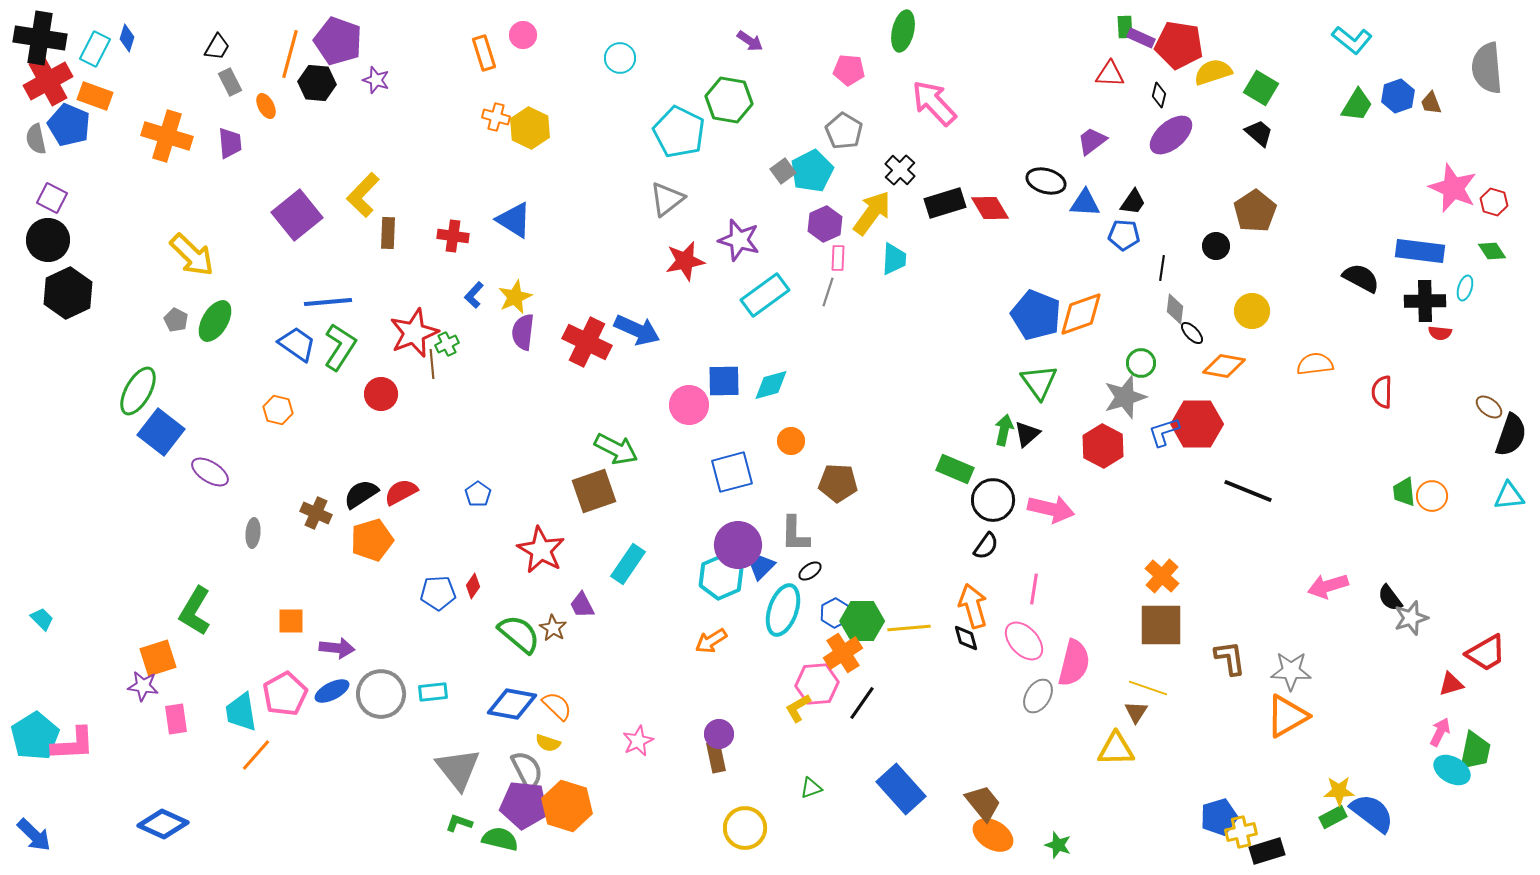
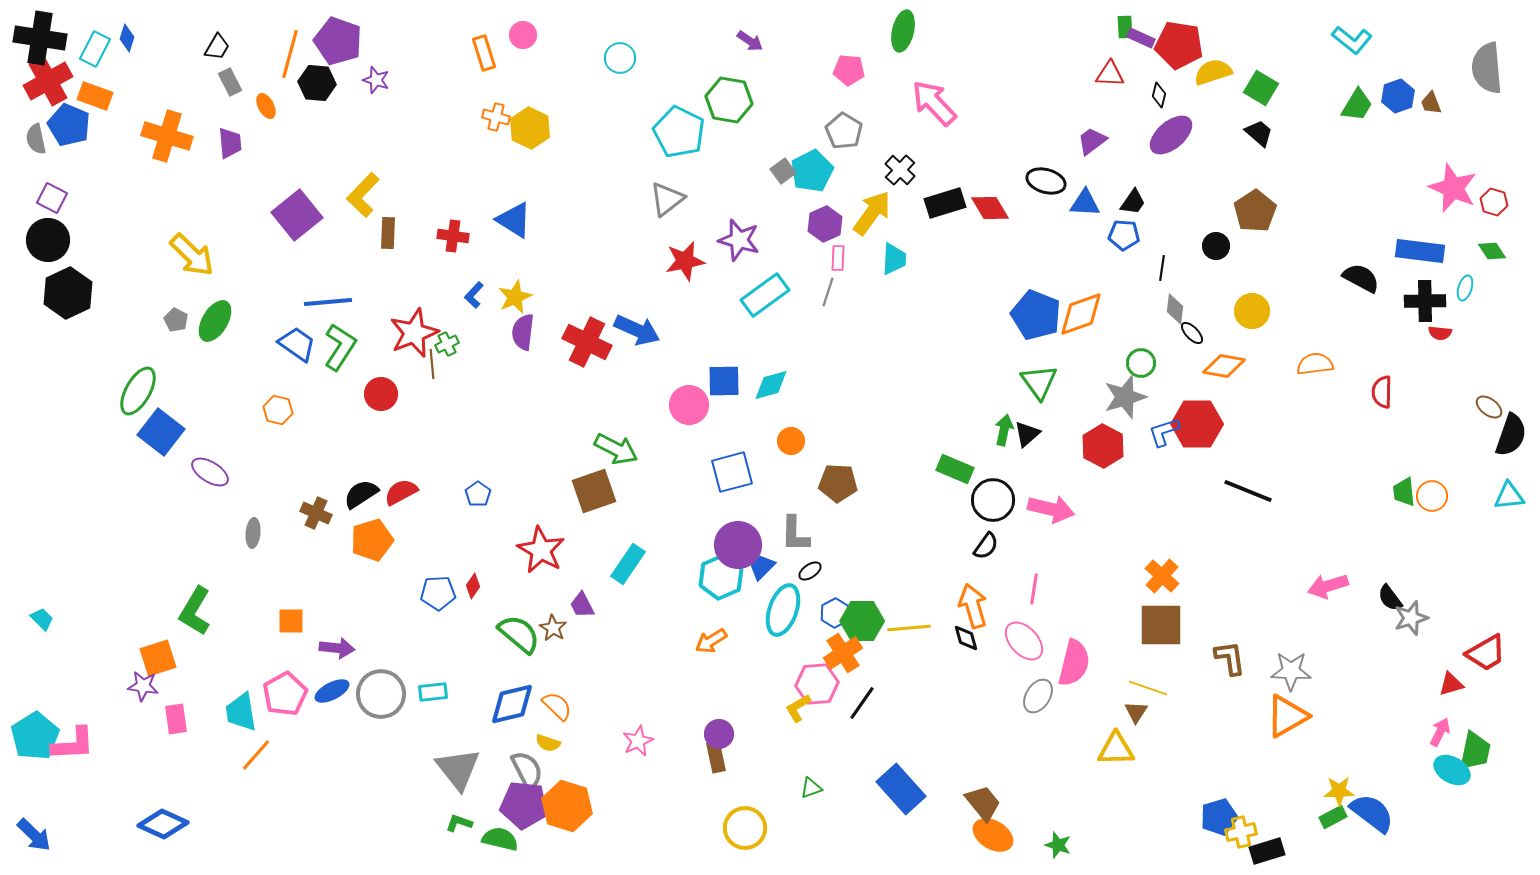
blue diamond at (512, 704): rotated 24 degrees counterclockwise
